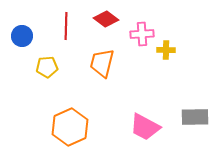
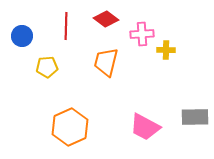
orange trapezoid: moved 4 px right, 1 px up
